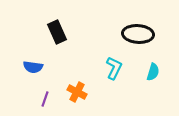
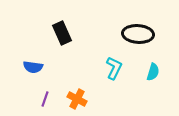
black rectangle: moved 5 px right, 1 px down
orange cross: moved 7 px down
